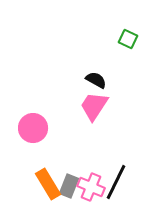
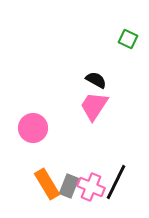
orange rectangle: moved 1 px left
